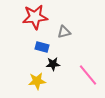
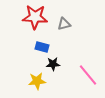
red star: rotated 10 degrees clockwise
gray triangle: moved 8 px up
